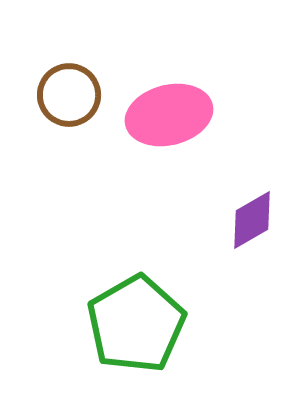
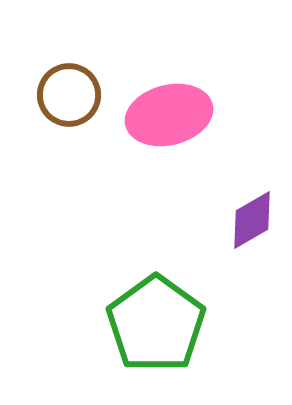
green pentagon: moved 20 px right; rotated 6 degrees counterclockwise
